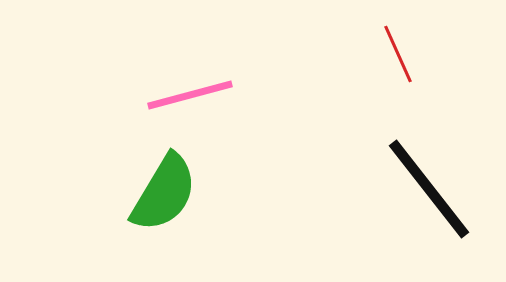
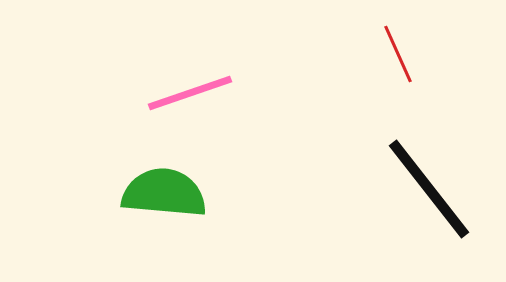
pink line: moved 2 px up; rotated 4 degrees counterclockwise
green semicircle: rotated 116 degrees counterclockwise
